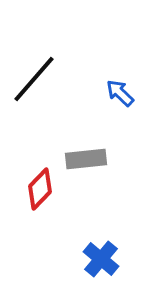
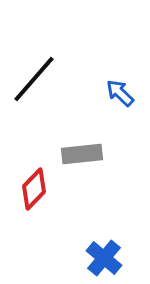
gray rectangle: moved 4 px left, 5 px up
red diamond: moved 6 px left
blue cross: moved 3 px right, 1 px up
